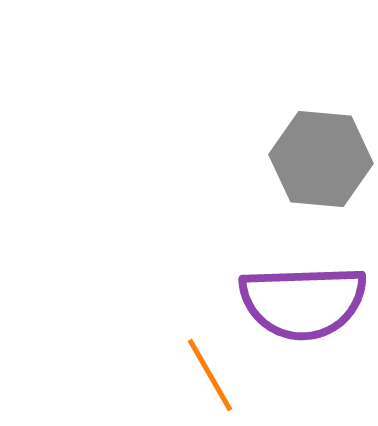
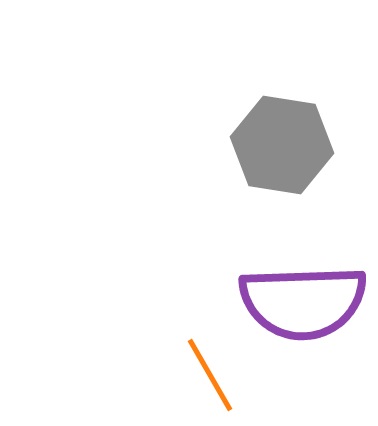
gray hexagon: moved 39 px left, 14 px up; rotated 4 degrees clockwise
